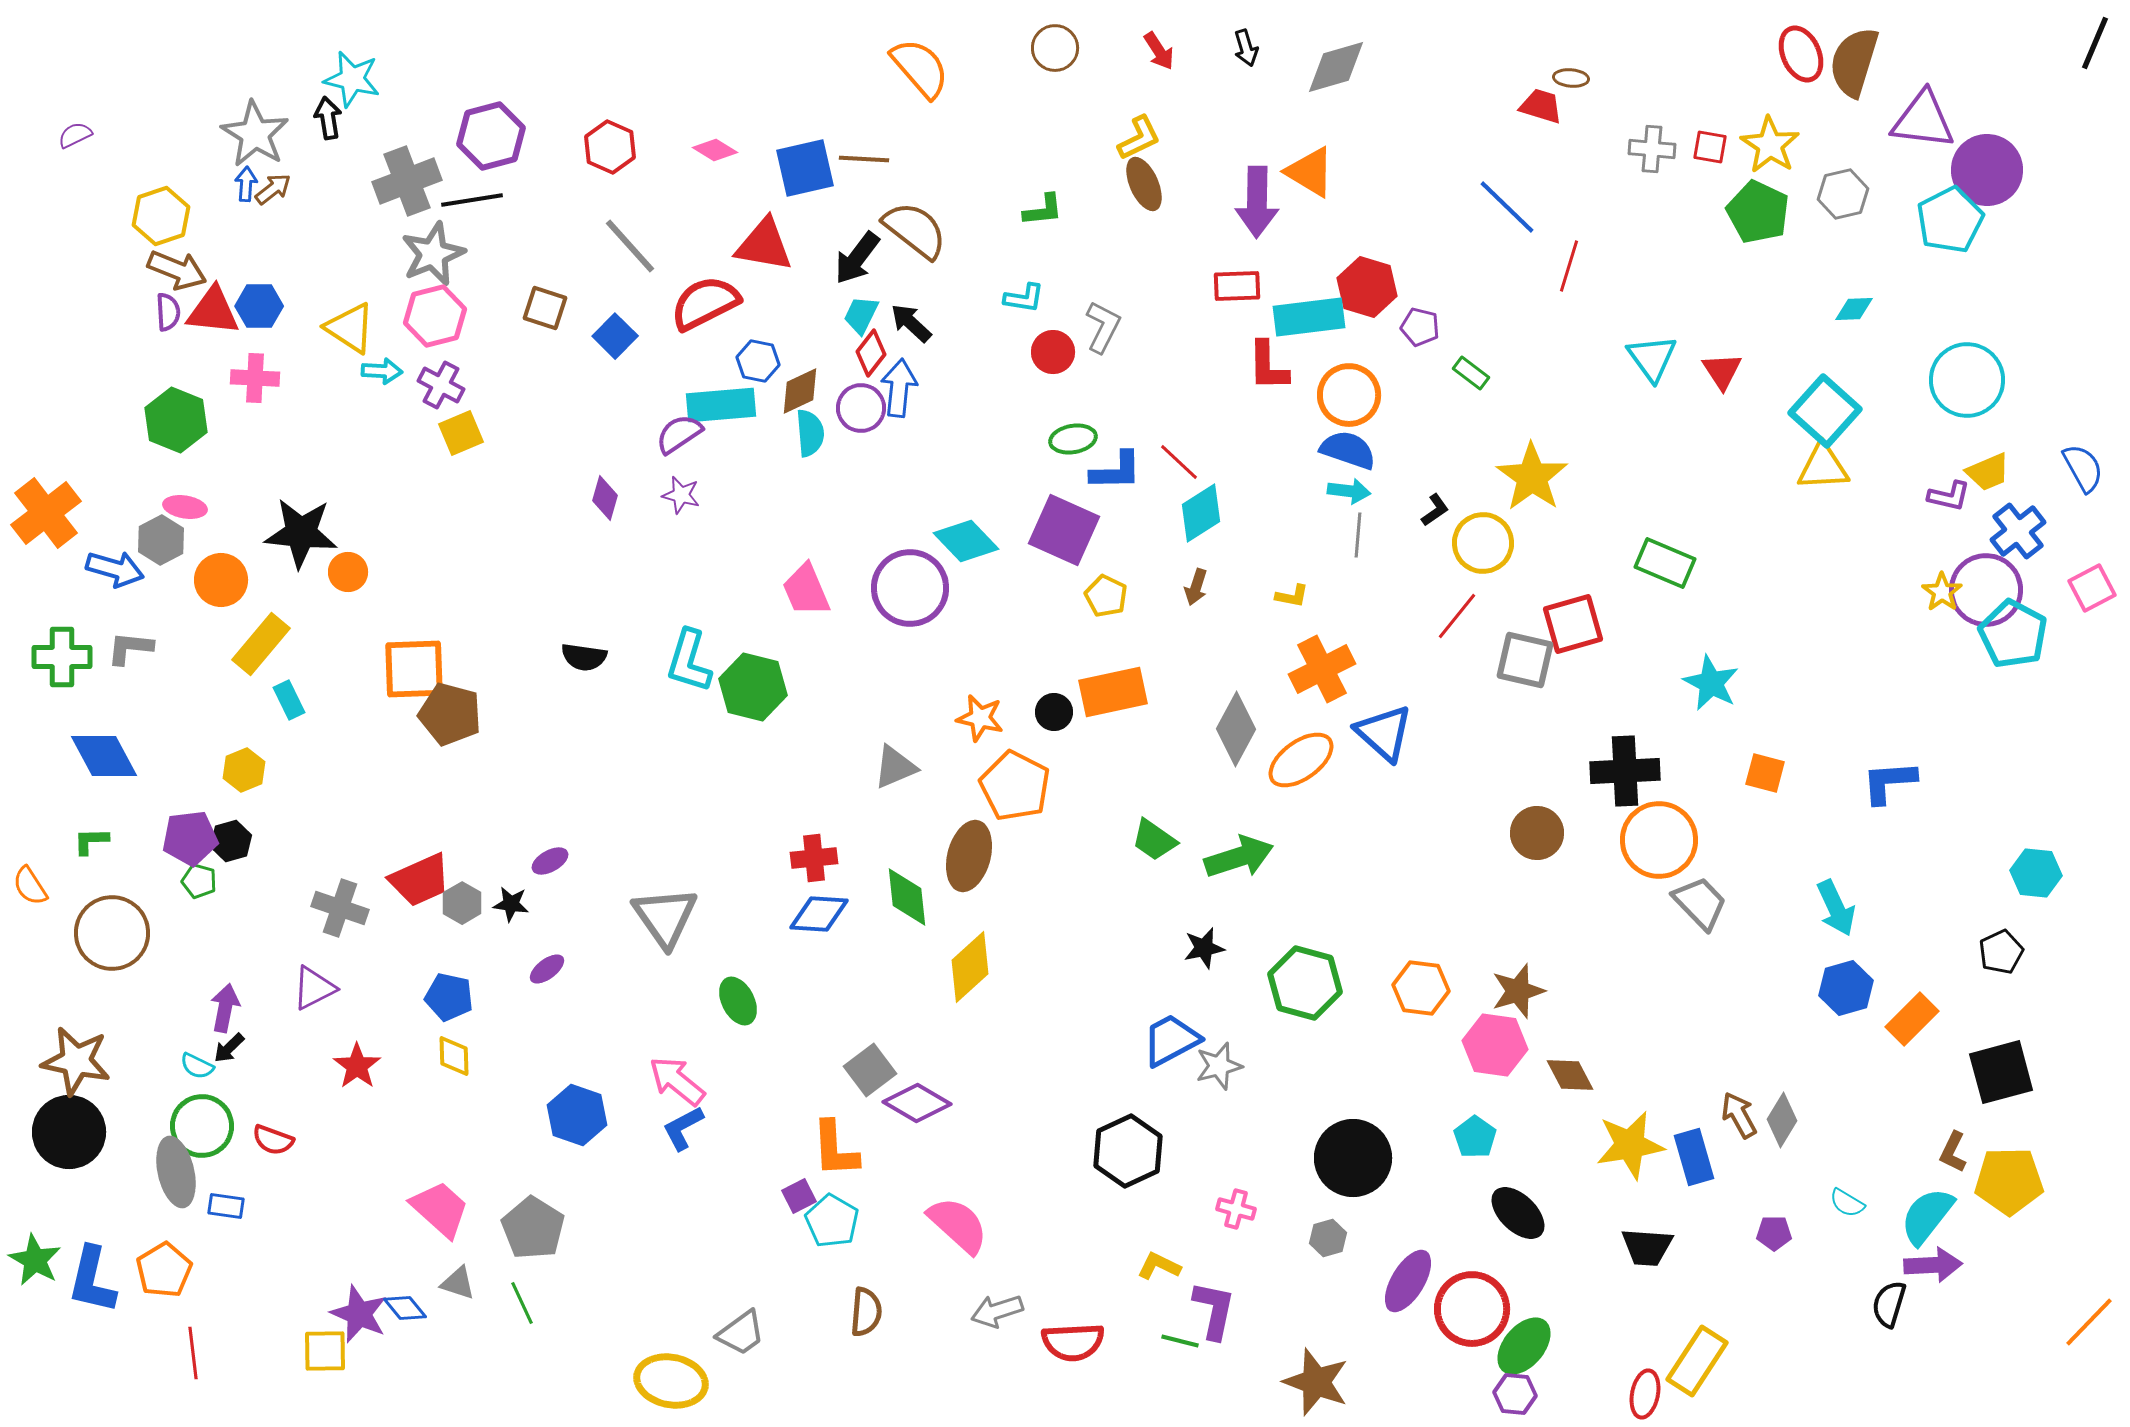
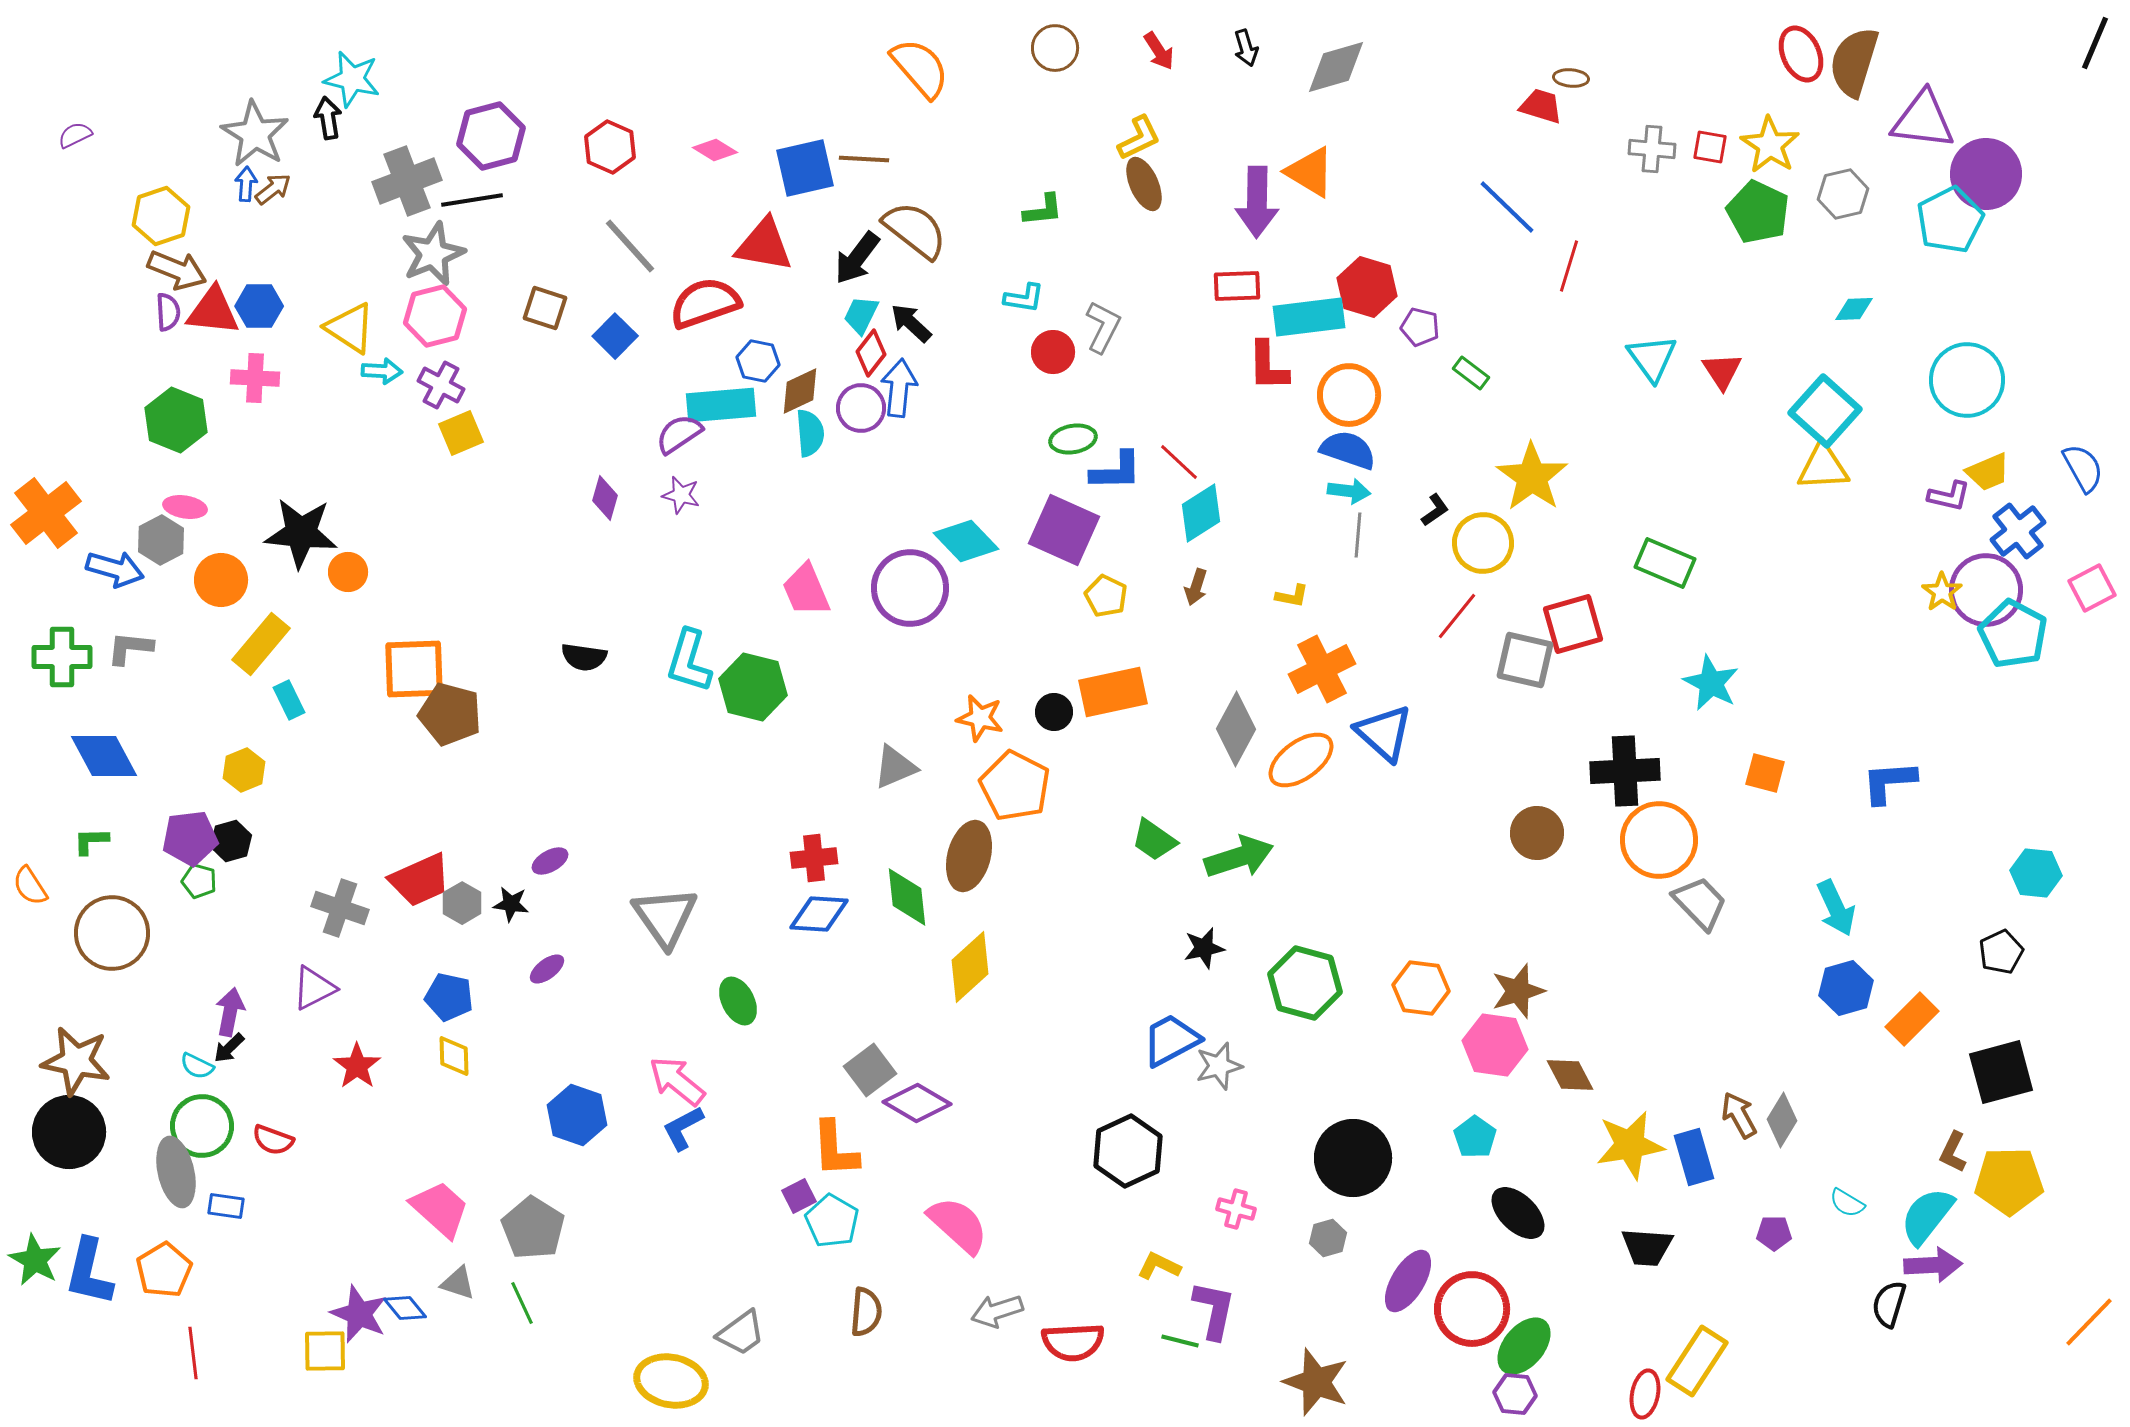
purple circle at (1987, 170): moved 1 px left, 4 px down
red semicircle at (705, 303): rotated 8 degrees clockwise
purple arrow at (225, 1008): moved 5 px right, 4 px down
blue L-shape at (92, 1280): moved 3 px left, 8 px up
